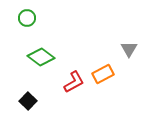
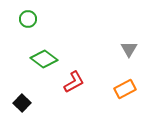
green circle: moved 1 px right, 1 px down
green diamond: moved 3 px right, 2 px down
orange rectangle: moved 22 px right, 15 px down
black square: moved 6 px left, 2 px down
